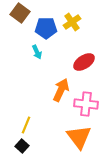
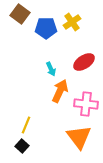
brown square: moved 1 px down
cyan arrow: moved 14 px right, 17 px down
orange arrow: moved 1 px left, 1 px down
